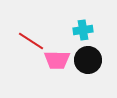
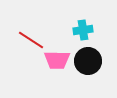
red line: moved 1 px up
black circle: moved 1 px down
